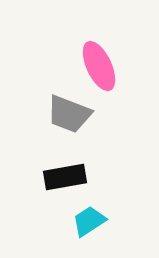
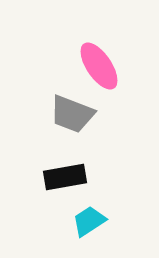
pink ellipse: rotated 9 degrees counterclockwise
gray trapezoid: moved 3 px right
